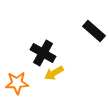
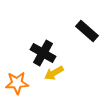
black rectangle: moved 7 px left
